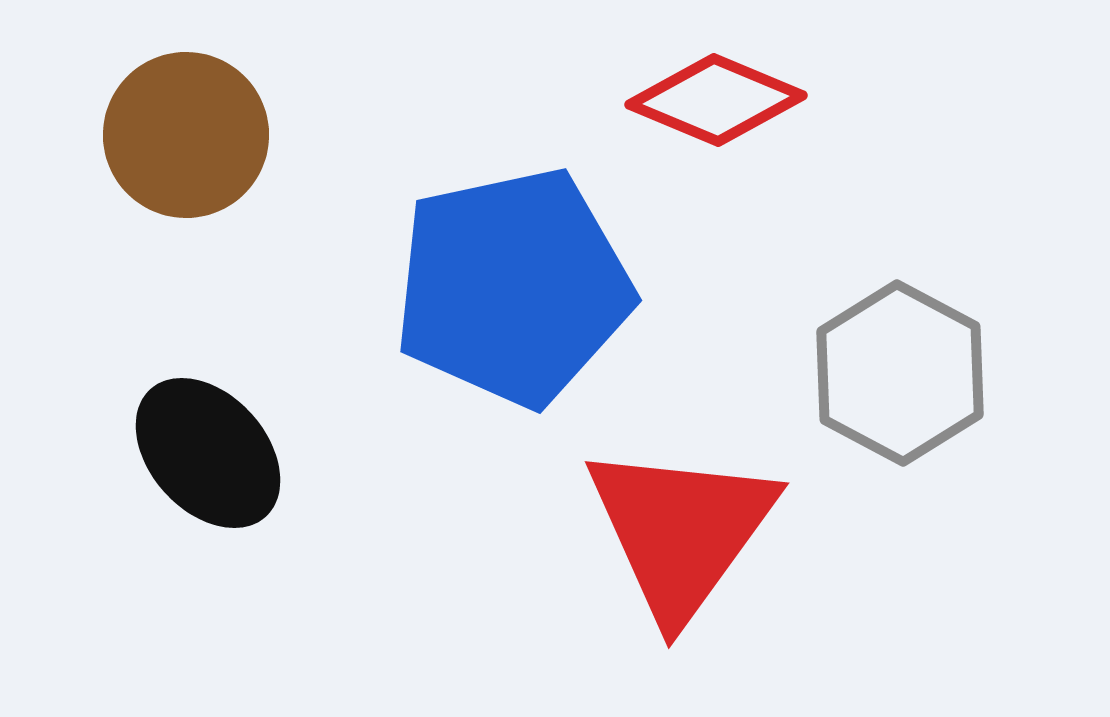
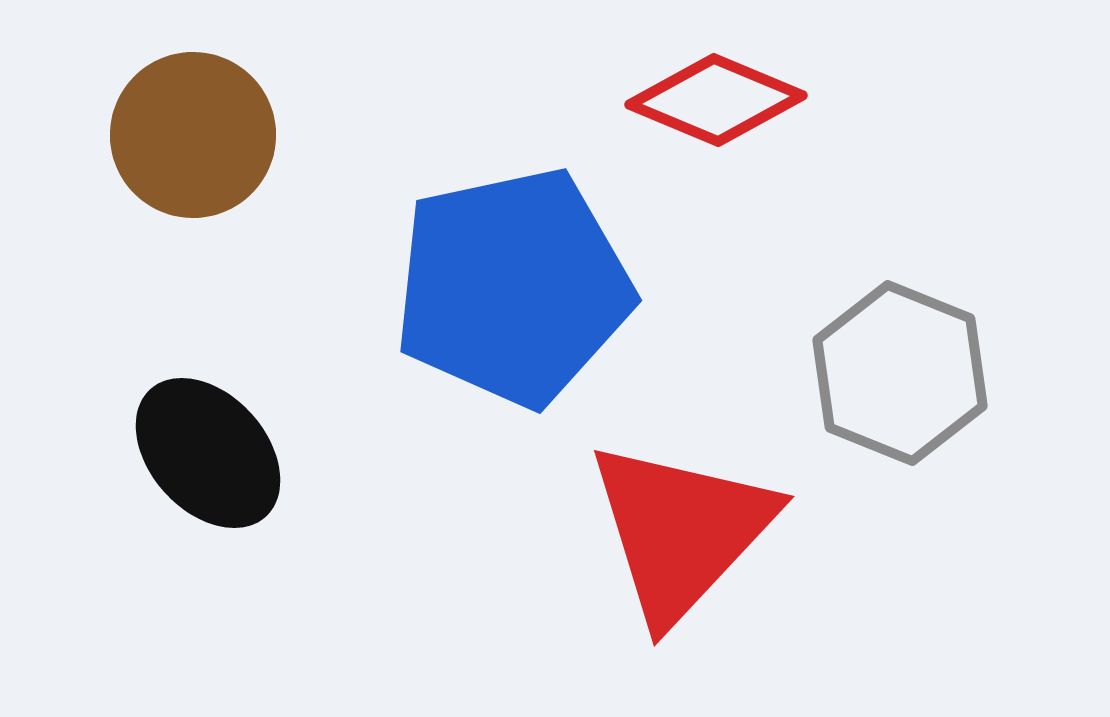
brown circle: moved 7 px right
gray hexagon: rotated 6 degrees counterclockwise
red triangle: rotated 7 degrees clockwise
